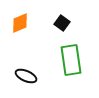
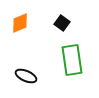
green rectangle: moved 1 px right
